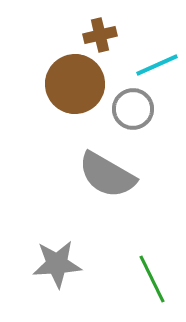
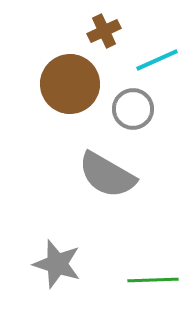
brown cross: moved 4 px right, 4 px up; rotated 12 degrees counterclockwise
cyan line: moved 5 px up
brown circle: moved 5 px left
gray star: rotated 21 degrees clockwise
green line: moved 1 px right, 1 px down; rotated 66 degrees counterclockwise
